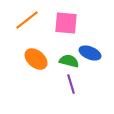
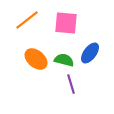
blue ellipse: rotated 75 degrees counterclockwise
green semicircle: moved 5 px left, 1 px up
